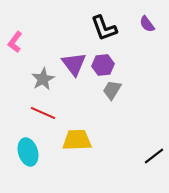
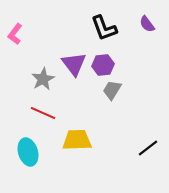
pink L-shape: moved 8 px up
black line: moved 6 px left, 8 px up
